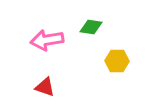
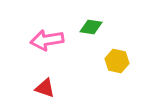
yellow hexagon: rotated 10 degrees clockwise
red triangle: moved 1 px down
